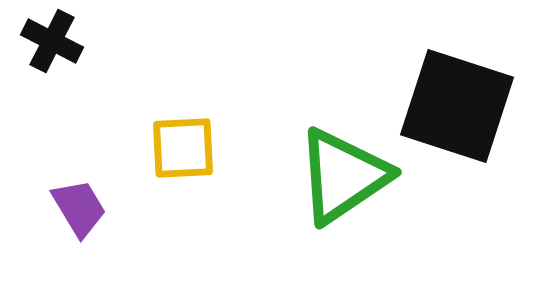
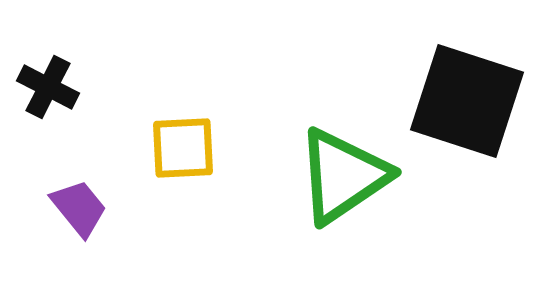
black cross: moved 4 px left, 46 px down
black square: moved 10 px right, 5 px up
purple trapezoid: rotated 8 degrees counterclockwise
